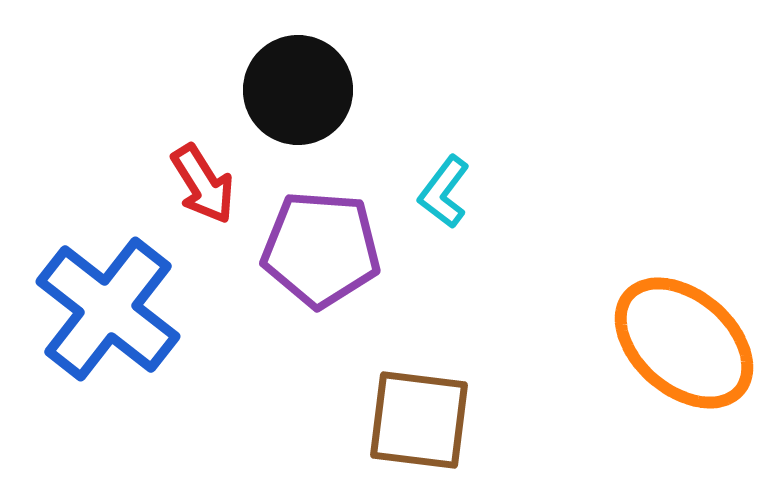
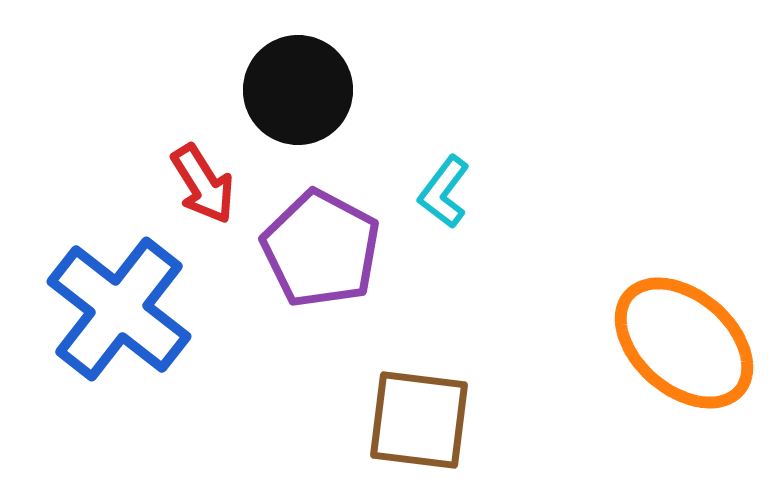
purple pentagon: rotated 24 degrees clockwise
blue cross: moved 11 px right
